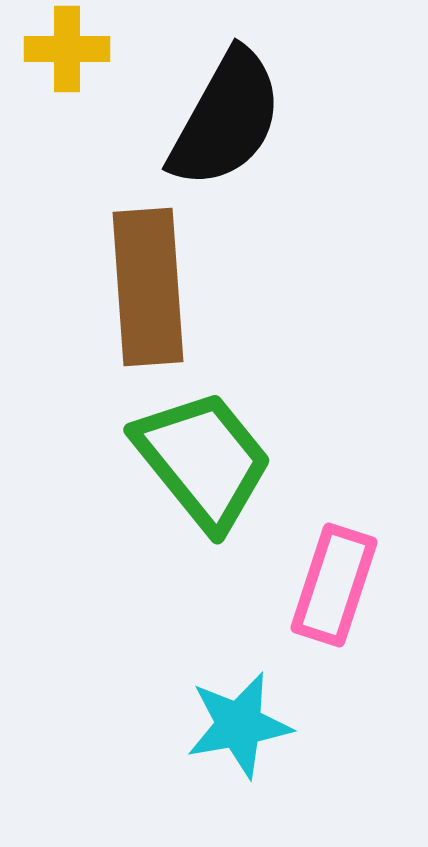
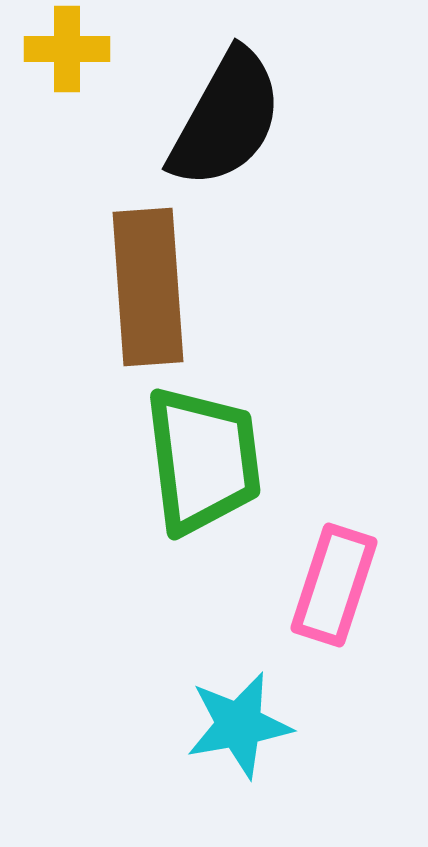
green trapezoid: rotated 32 degrees clockwise
